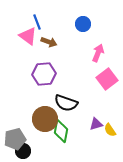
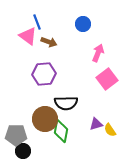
black semicircle: rotated 20 degrees counterclockwise
gray pentagon: moved 1 px right, 4 px up; rotated 15 degrees clockwise
